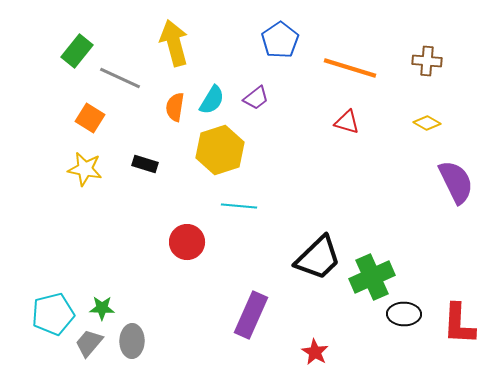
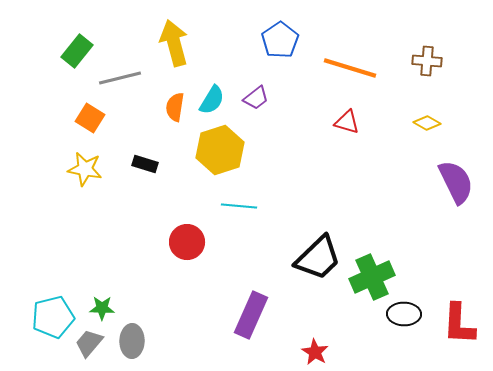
gray line: rotated 39 degrees counterclockwise
cyan pentagon: moved 3 px down
